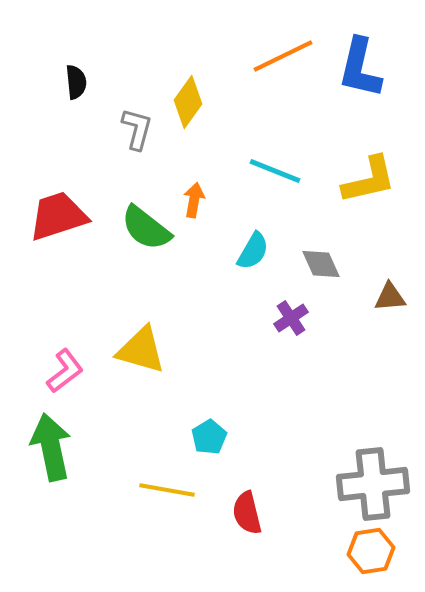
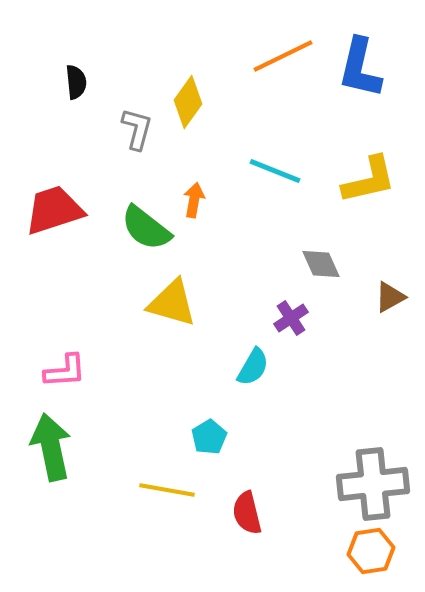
red trapezoid: moved 4 px left, 6 px up
cyan semicircle: moved 116 px down
brown triangle: rotated 24 degrees counterclockwise
yellow triangle: moved 31 px right, 47 px up
pink L-shape: rotated 33 degrees clockwise
